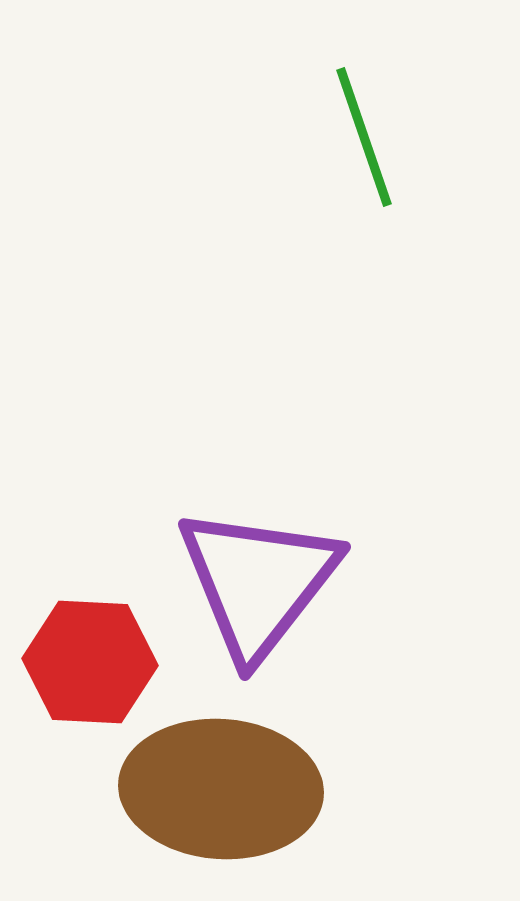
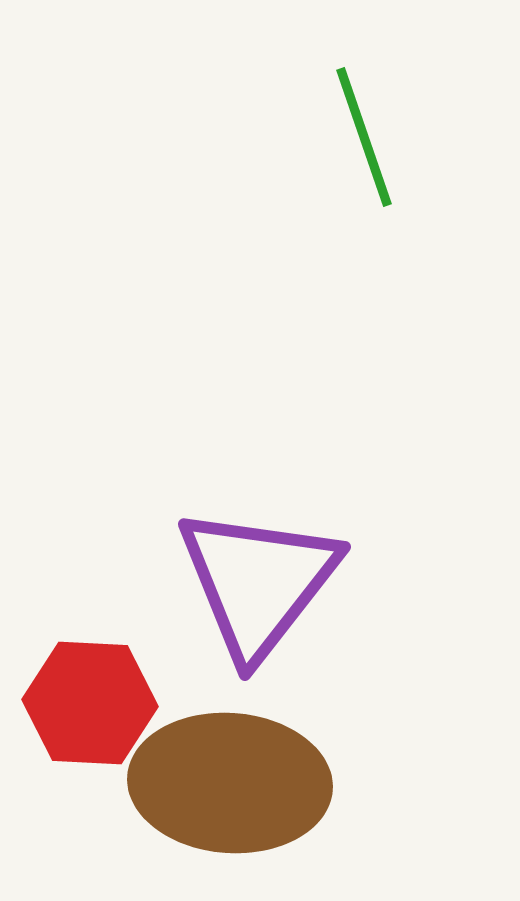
red hexagon: moved 41 px down
brown ellipse: moved 9 px right, 6 px up
